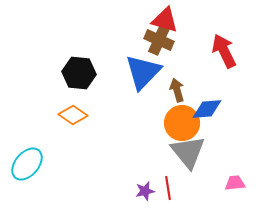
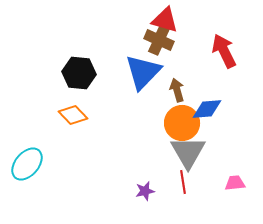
orange diamond: rotated 12 degrees clockwise
gray triangle: rotated 9 degrees clockwise
red line: moved 15 px right, 6 px up
